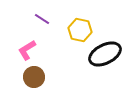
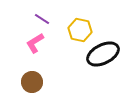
pink L-shape: moved 8 px right, 7 px up
black ellipse: moved 2 px left
brown circle: moved 2 px left, 5 px down
